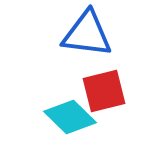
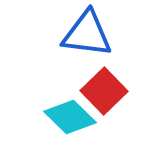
red square: rotated 30 degrees counterclockwise
